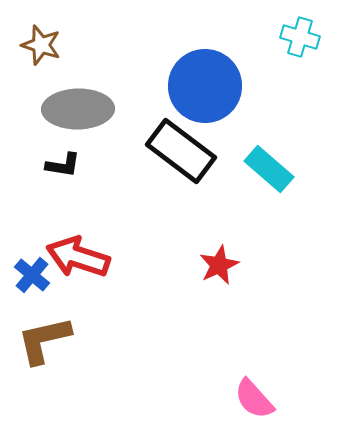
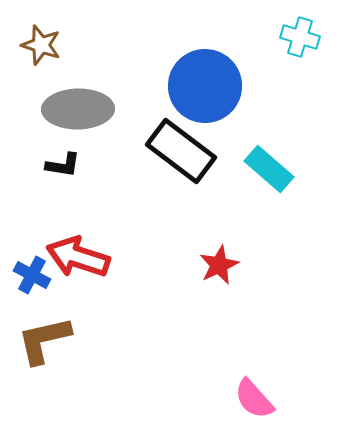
blue cross: rotated 12 degrees counterclockwise
